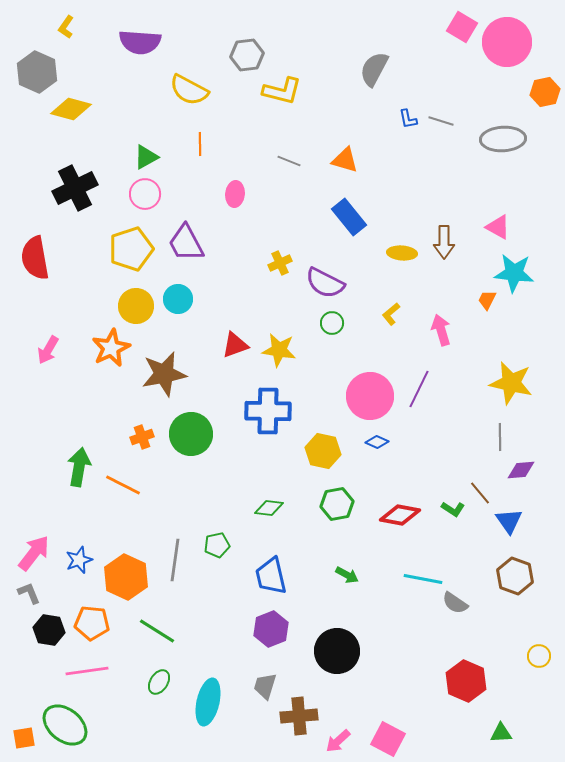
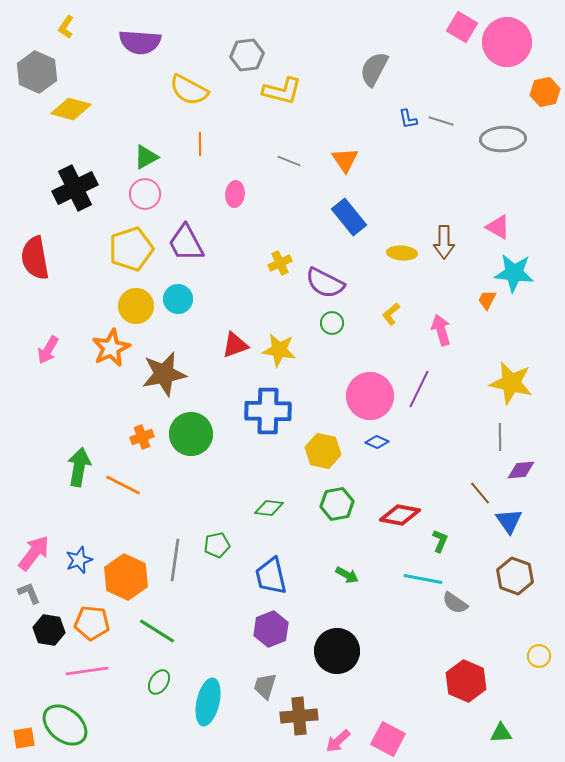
orange triangle at (345, 160): rotated 40 degrees clockwise
green L-shape at (453, 509): moved 13 px left, 32 px down; rotated 100 degrees counterclockwise
